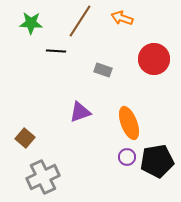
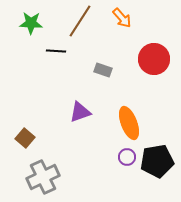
orange arrow: rotated 150 degrees counterclockwise
